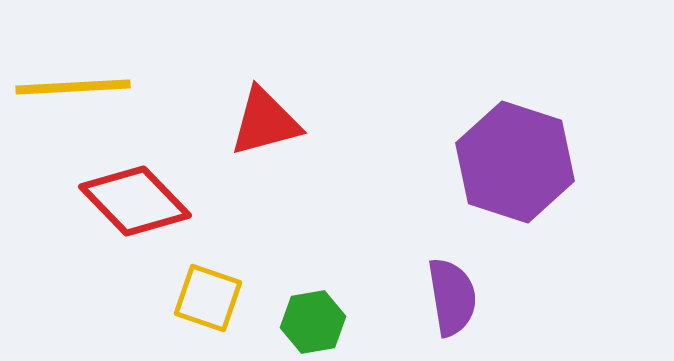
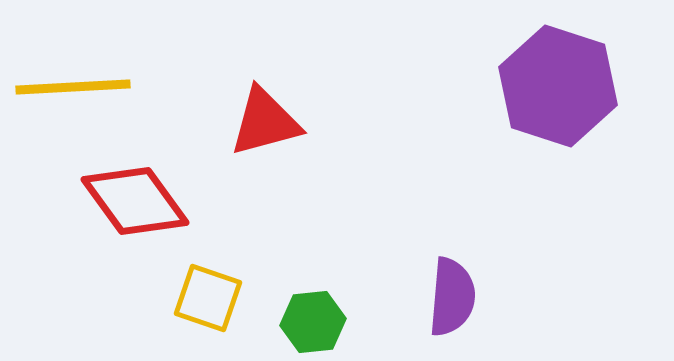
purple hexagon: moved 43 px right, 76 px up
red diamond: rotated 8 degrees clockwise
purple semicircle: rotated 14 degrees clockwise
green hexagon: rotated 4 degrees clockwise
